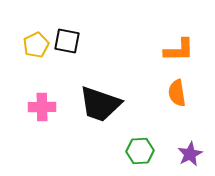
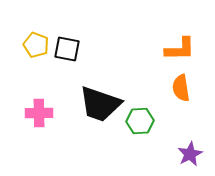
black square: moved 8 px down
yellow pentagon: rotated 25 degrees counterclockwise
orange L-shape: moved 1 px right, 1 px up
orange semicircle: moved 4 px right, 5 px up
pink cross: moved 3 px left, 6 px down
green hexagon: moved 30 px up
